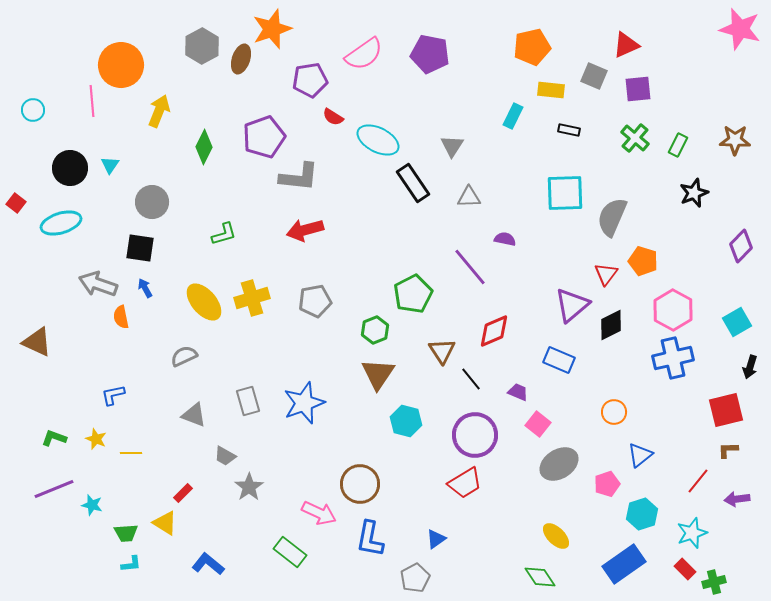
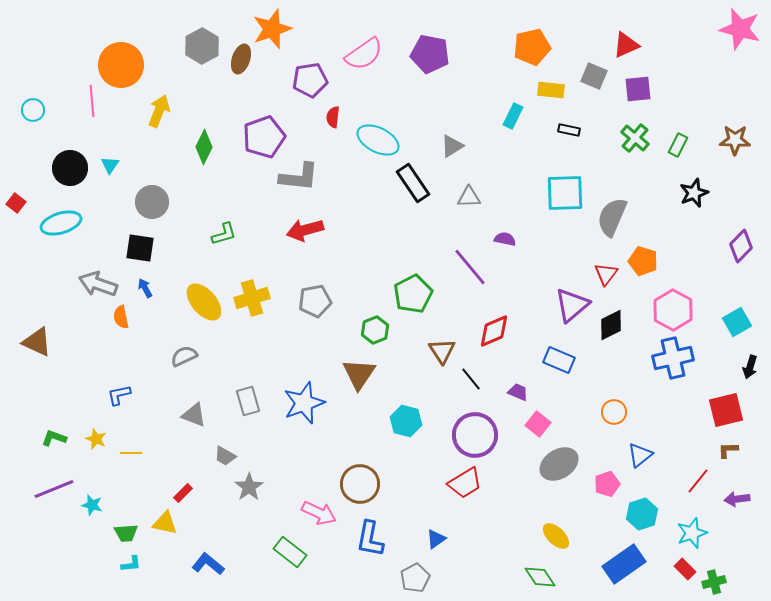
red semicircle at (333, 117): rotated 65 degrees clockwise
gray triangle at (452, 146): rotated 25 degrees clockwise
brown triangle at (378, 374): moved 19 px left
blue L-shape at (113, 395): moved 6 px right
yellow triangle at (165, 523): rotated 20 degrees counterclockwise
